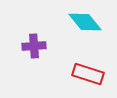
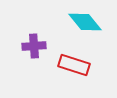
red rectangle: moved 14 px left, 9 px up
